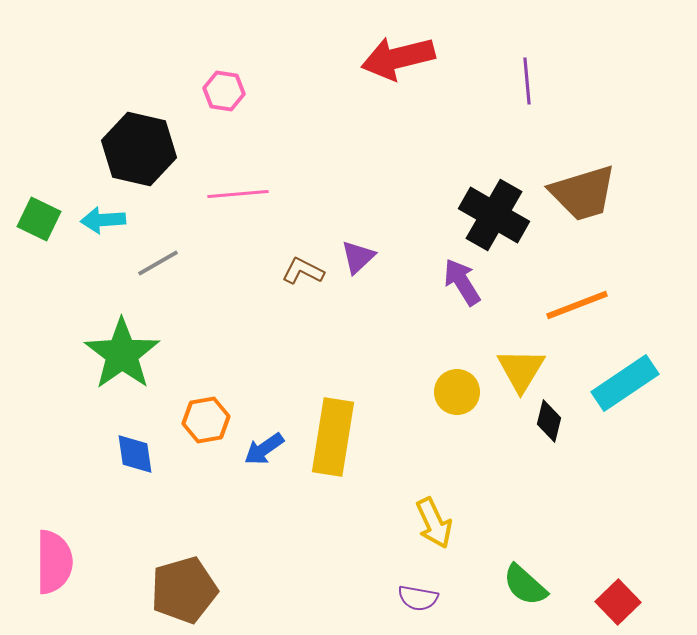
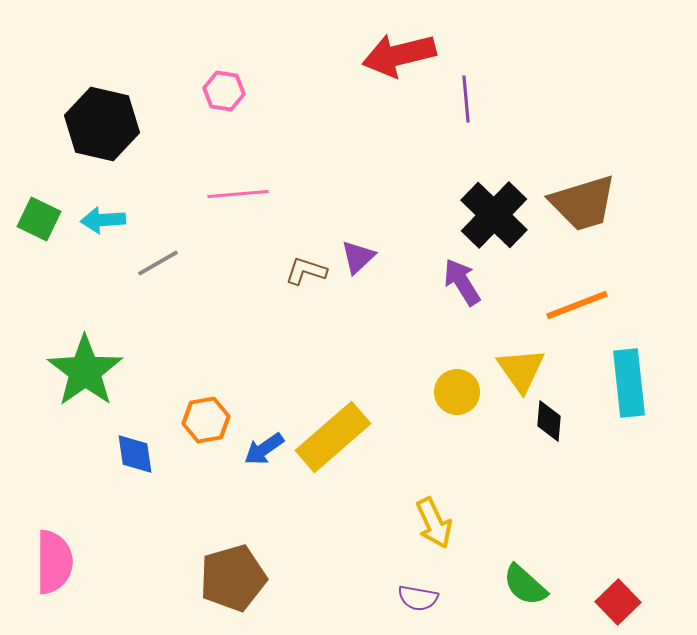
red arrow: moved 1 px right, 3 px up
purple line: moved 61 px left, 18 px down
black hexagon: moved 37 px left, 25 px up
brown trapezoid: moved 10 px down
black cross: rotated 14 degrees clockwise
brown L-shape: moved 3 px right; rotated 9 degrees counterclockwise
green star: moved 37 px left, 17 px down
yellow triangle: rotated 6 degrees counterclockwise
cyan rectangle: moved 4 px right; rotated 62 degrees counterclockwise
black diamond: rotated 9 degrees counterclockwise
yellow rectangle: rotated 40 degrees clockwise
brown pentagon: moved 49 px right, 12 px up
